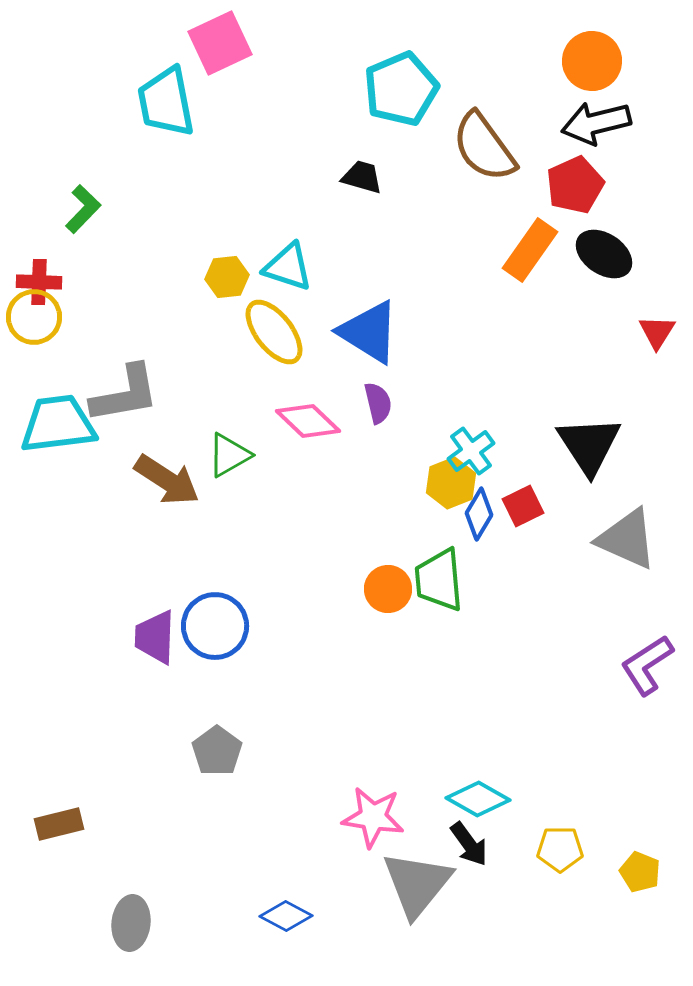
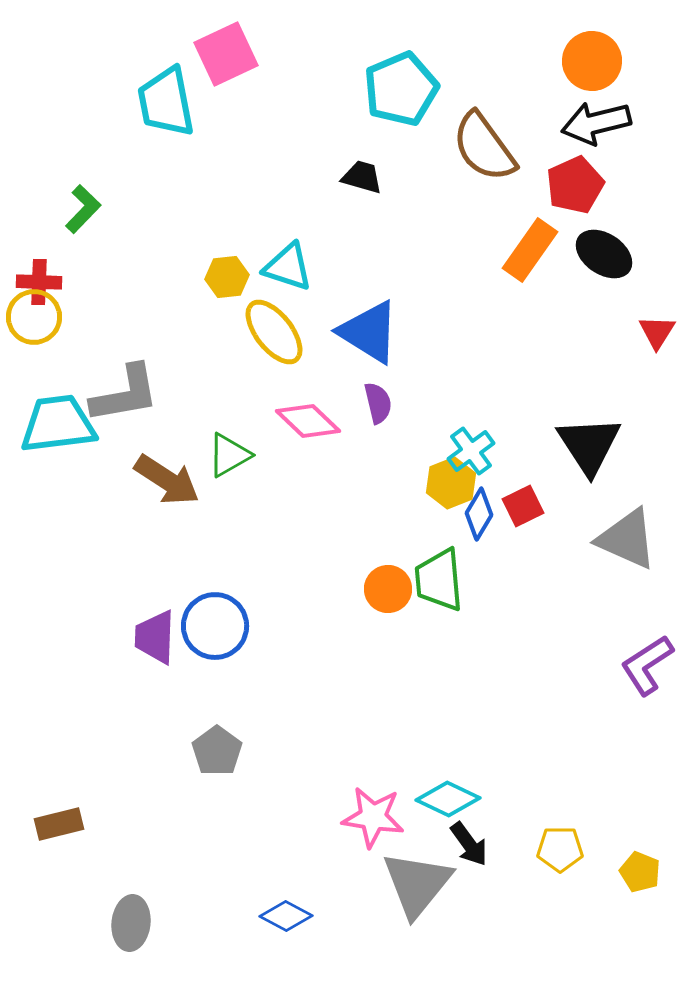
pink square at (220, 43): moved 6 px right, 11 px down
cyan diamond at (478, 799): moved 30 px left; rotated 4 degrees counterclockwise
